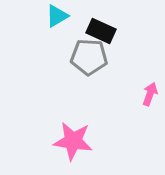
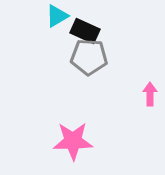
black rectangle: moved 16 px left
pink arrow: rotated 20 degrees counterclockwise
pink star: rotated 9 degrees counterclockwise
